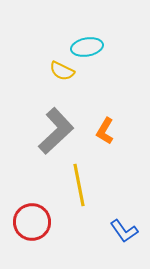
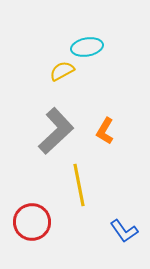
yellow semicircle: rotated 125 degrees clockwise
